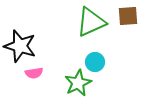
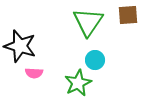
brown square: moved 1 px up
green triangle: moved 3 px left; rotated 32 degrees counterclockwise
cyan circle: moved 2 px up
pink semicircle: rotated 12 degrees clockwise
